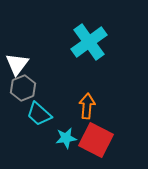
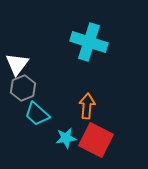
cyan cross: rotated 36 degrees counterclockwise
cyan trapezoid: moved 2 px left
